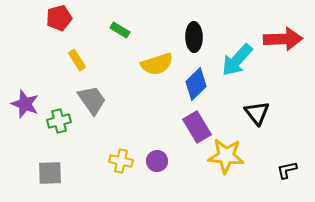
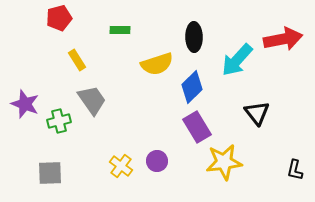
green rectangle: rotated 30 degrees counterclockwise
red arrow: rotated 9 degrees counterclockwise
blue diamond: moved 4 px left, 3 px down
yellow star: moved 2 px left, 6 px down; rotated 12 degrees counterclockwise
yellow cross: moved 5 px down; rotated 25 degrees clockwise
black L-shape: moved 8 px right; rotated 65 degrees counterclockwise
